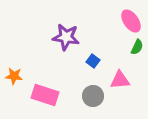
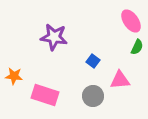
purple star: moved 12 px left
